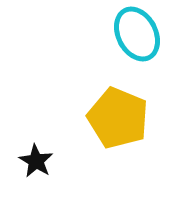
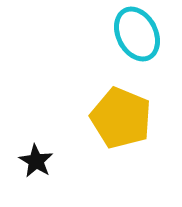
yellow pentagon: moved 3 px right
